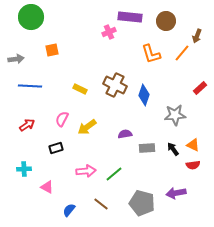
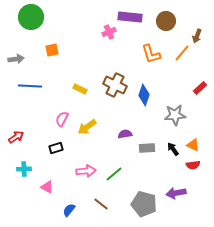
red arrow: moved 11 px left, 12 px down
gray pentagon: moved 2 px right, 1 px down
